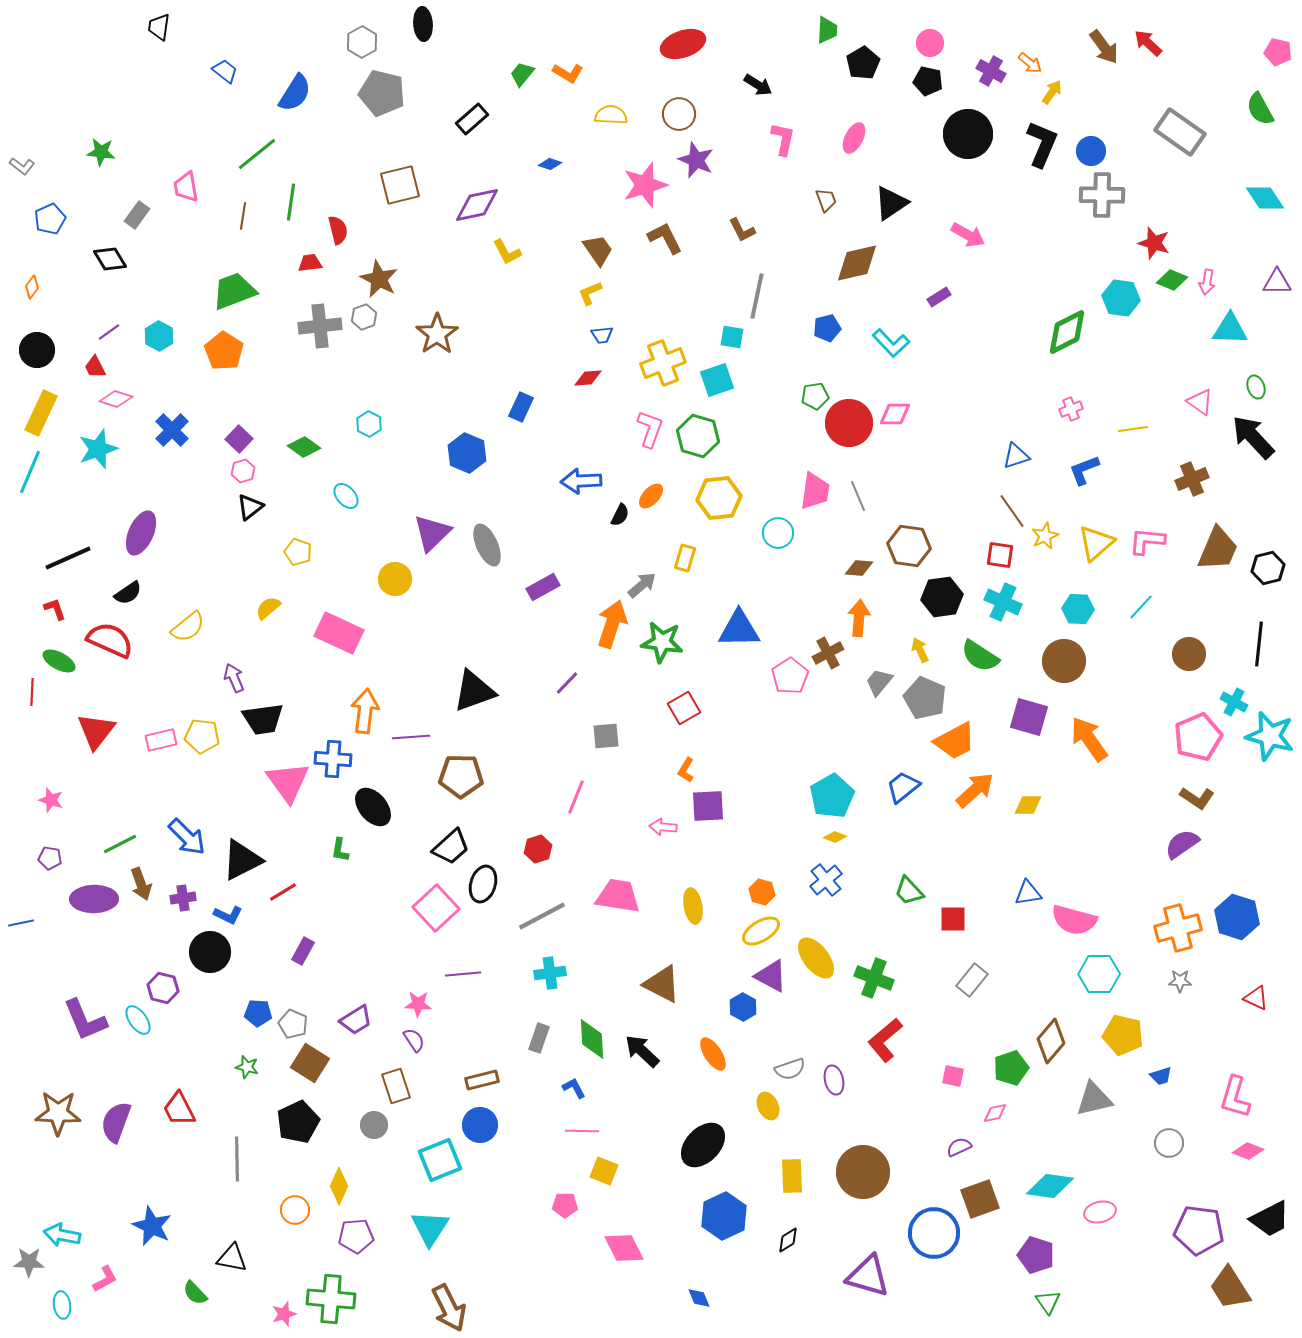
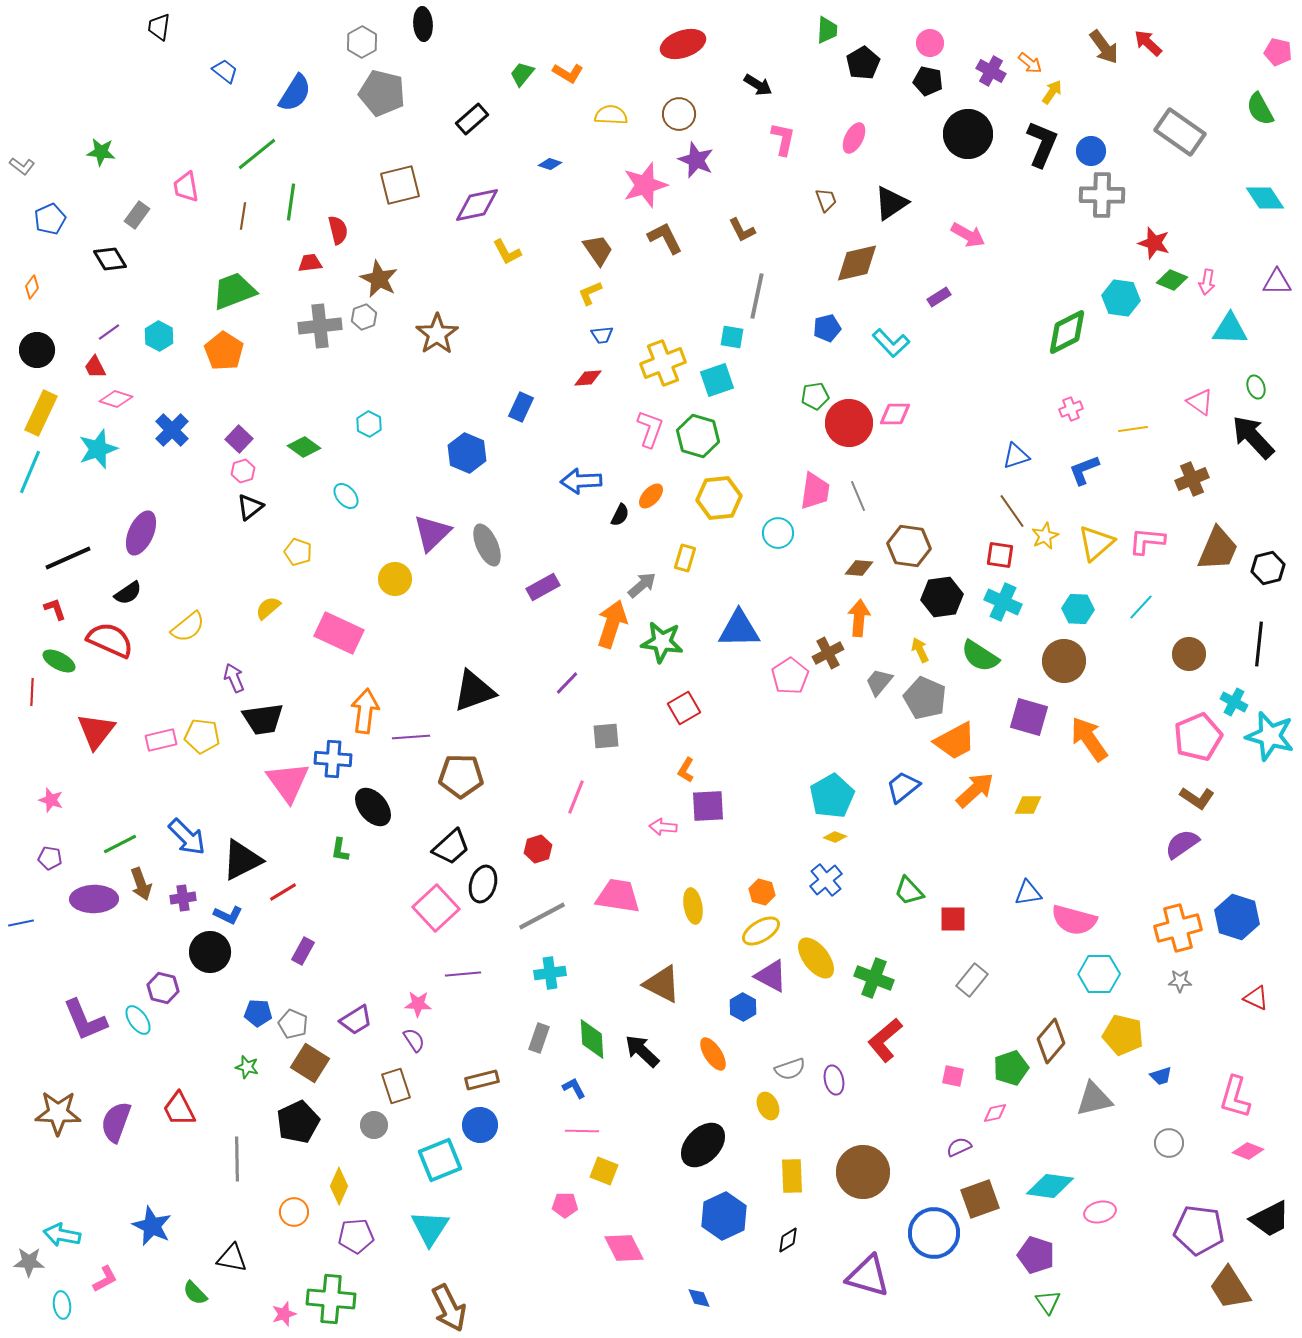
orange circle at (295, 1210): moved 1 px left, 2 px down
